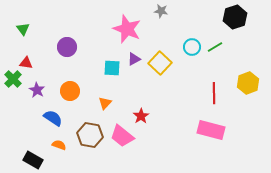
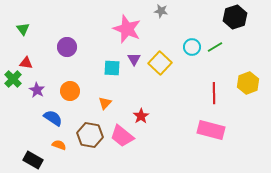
purple triangle: rotated 32 degrees counterclockwise
